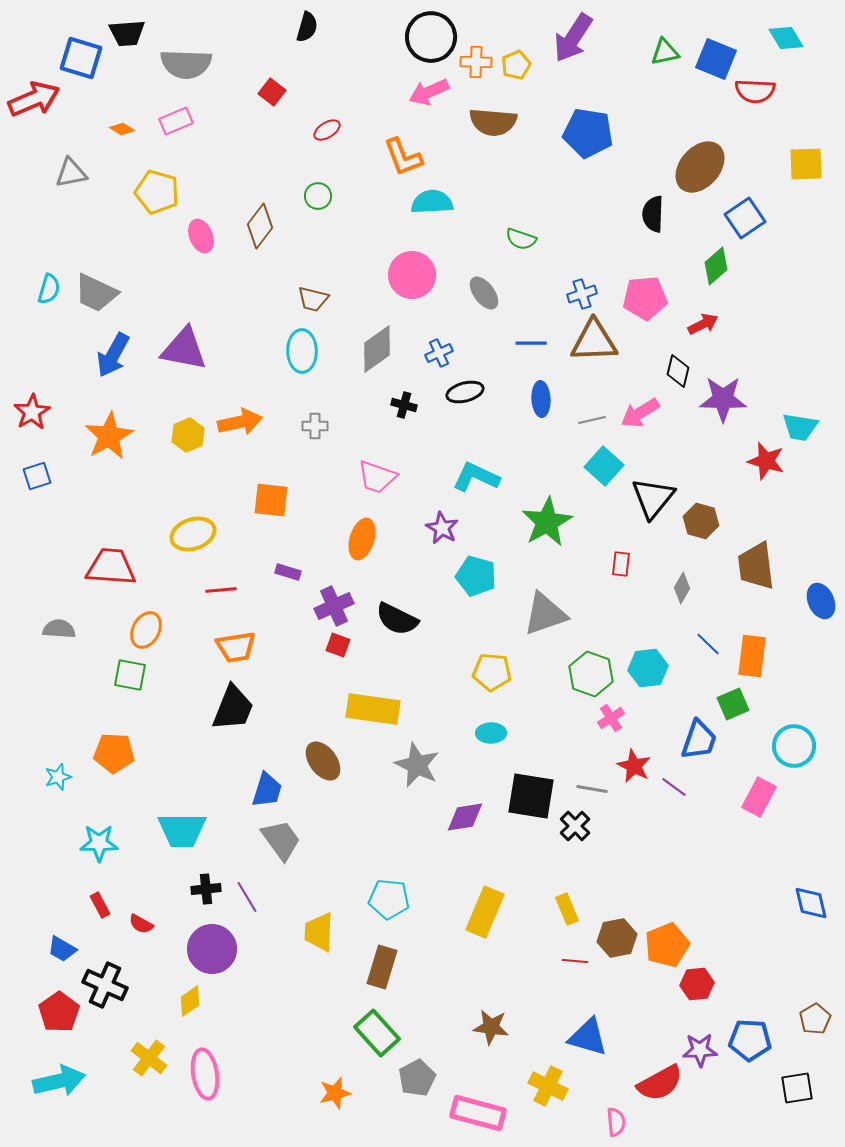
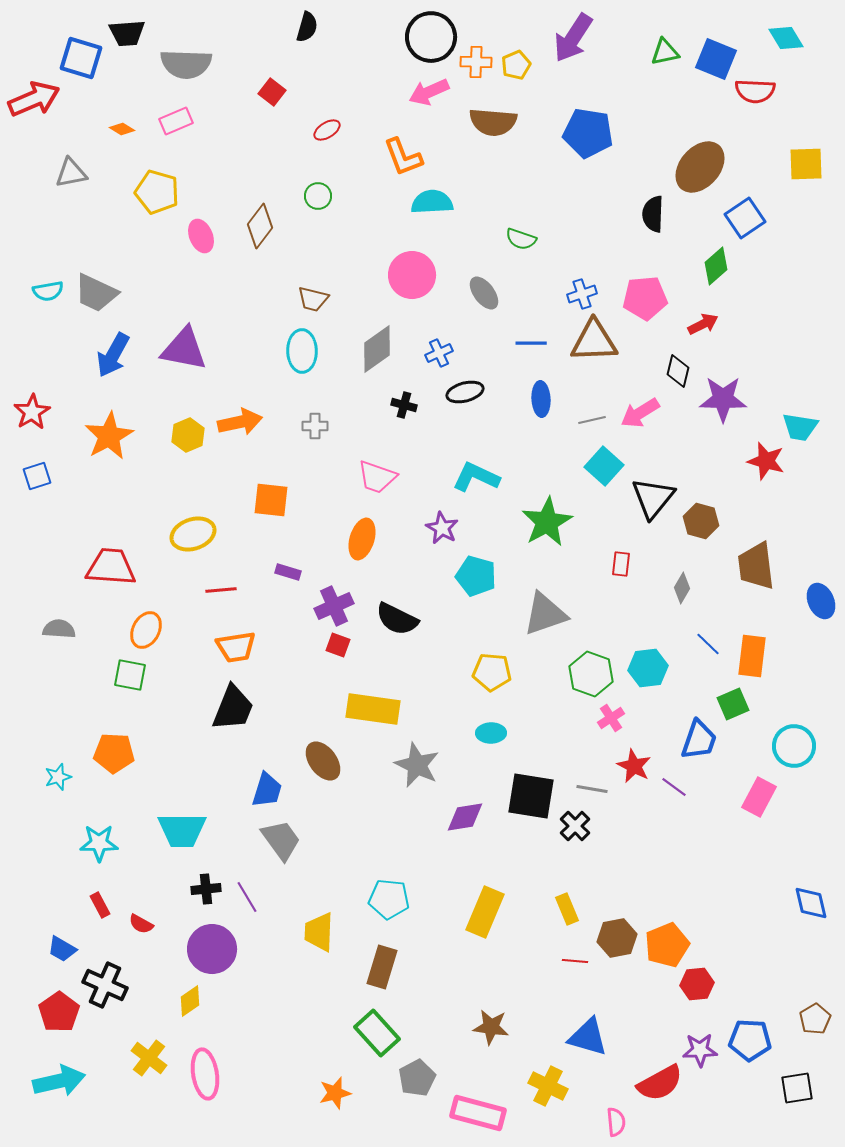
cyan semicircle at (49, 289): moved 1 px left, 2 px down; rotated 64 degrees clockwise
